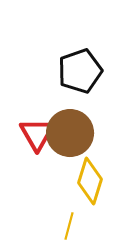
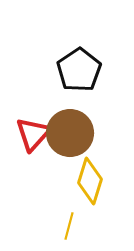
black pentagon: moved 1 px left, 1 px up; rotated 15 degrees counterclockwise
red triangle: moved 4 px left; rotated 12 degrees clockwise
